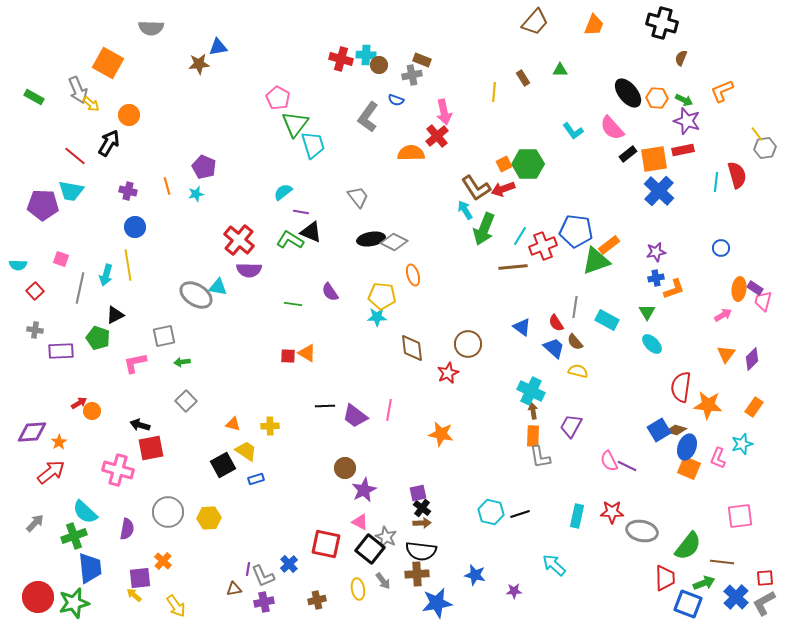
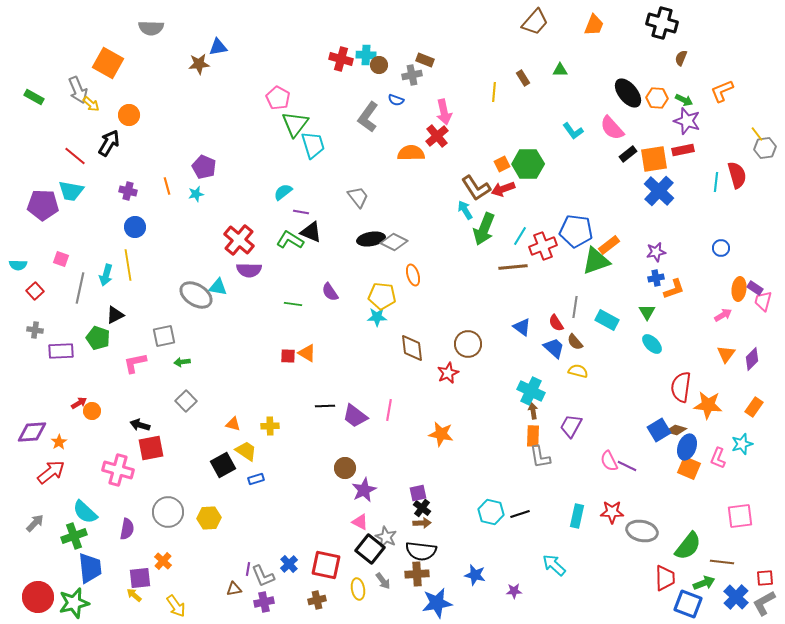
brown rectangle at (422, 60): moved 3 px right
orange square at (504, 164): moved 2 px left
red square at (326, 544): moved 21 px down
